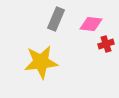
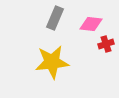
gray rectangle: moved 1 px left, 1 px up
yellow star: moved 11 px right
